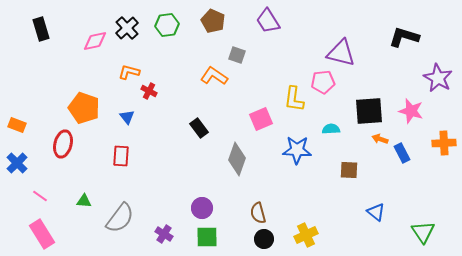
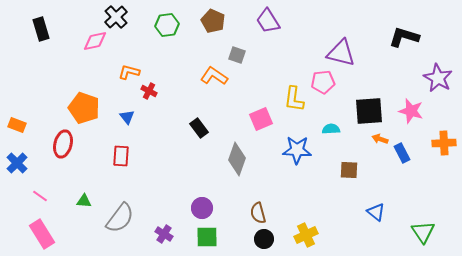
black cross at (127, 28): moved 11 px left, 11 px up
